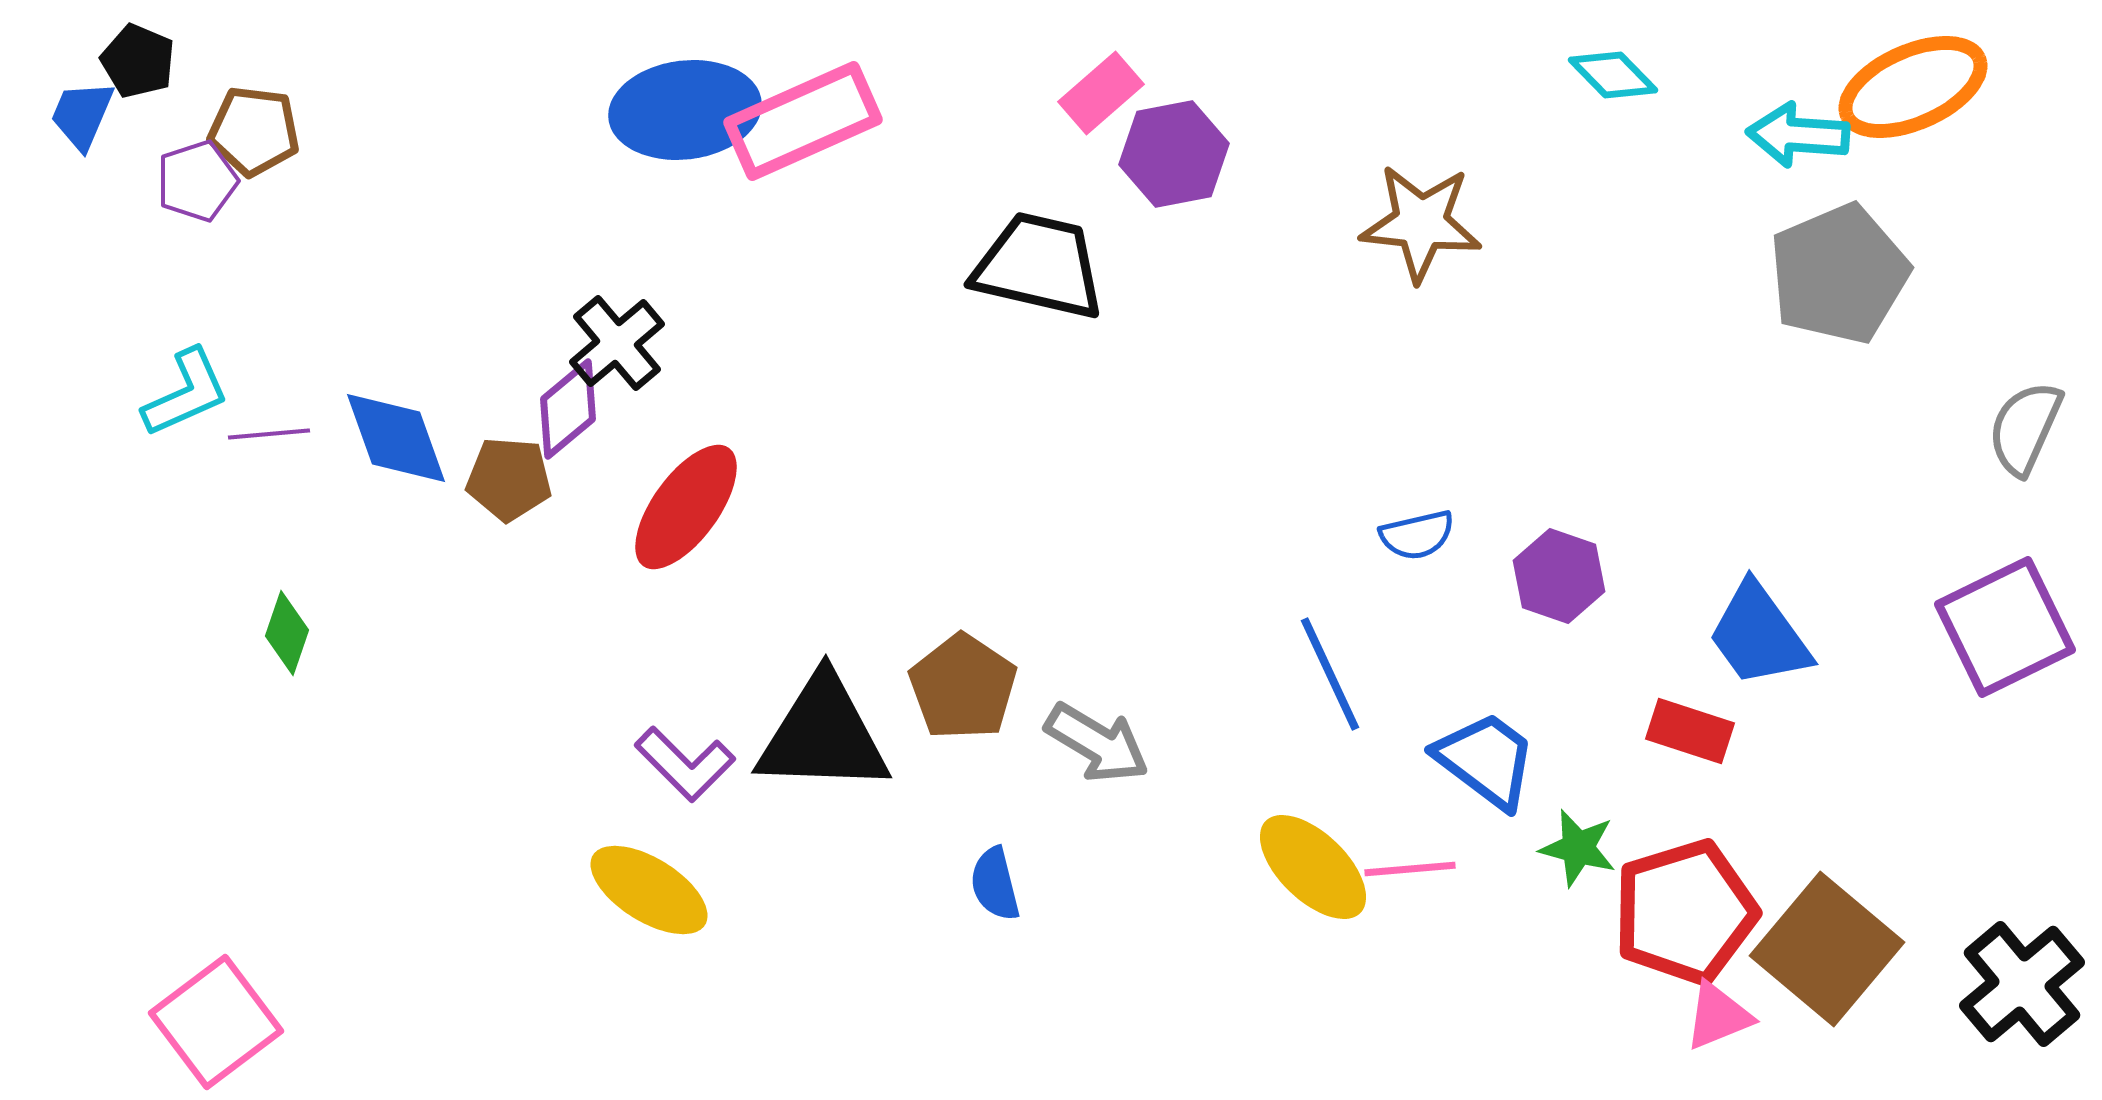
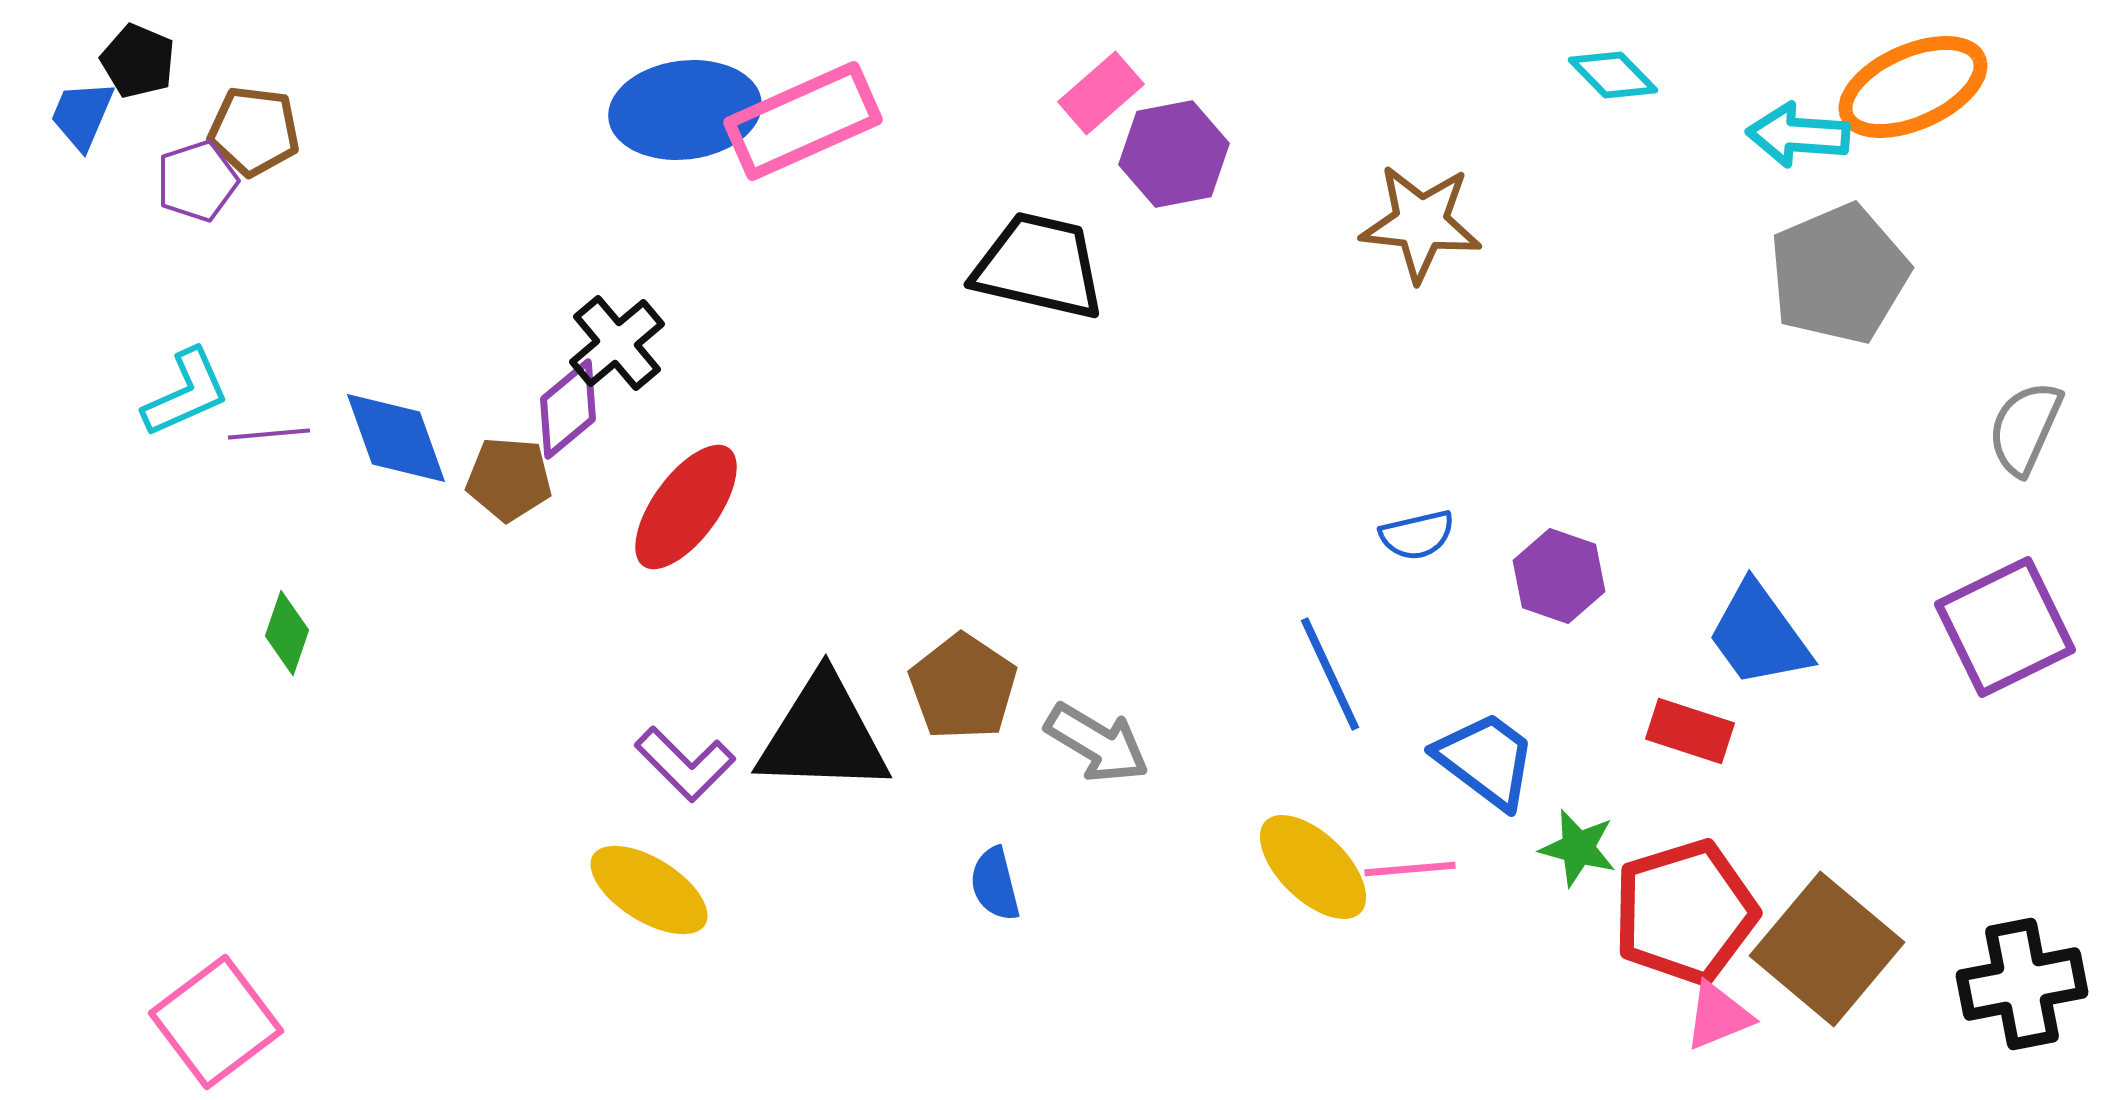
black cross at (2022, 984): rotated 29 degrees clockwise
